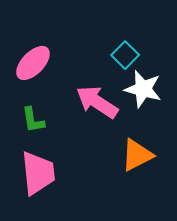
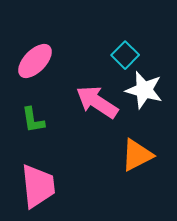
pink ellipse: moved 2 px right, 2 px up
white star: moved 1 px right, 1 px down
pink trapezoid: moved 13 px down
